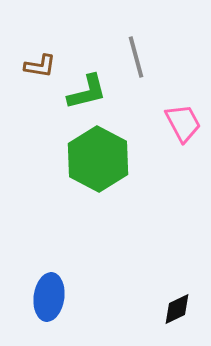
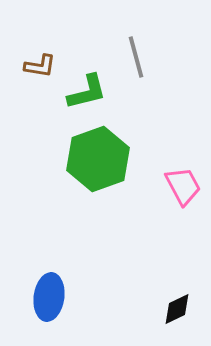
pink trapezoid: moved 63 px down
green hexagon: rotated 12 degrees clockwise
